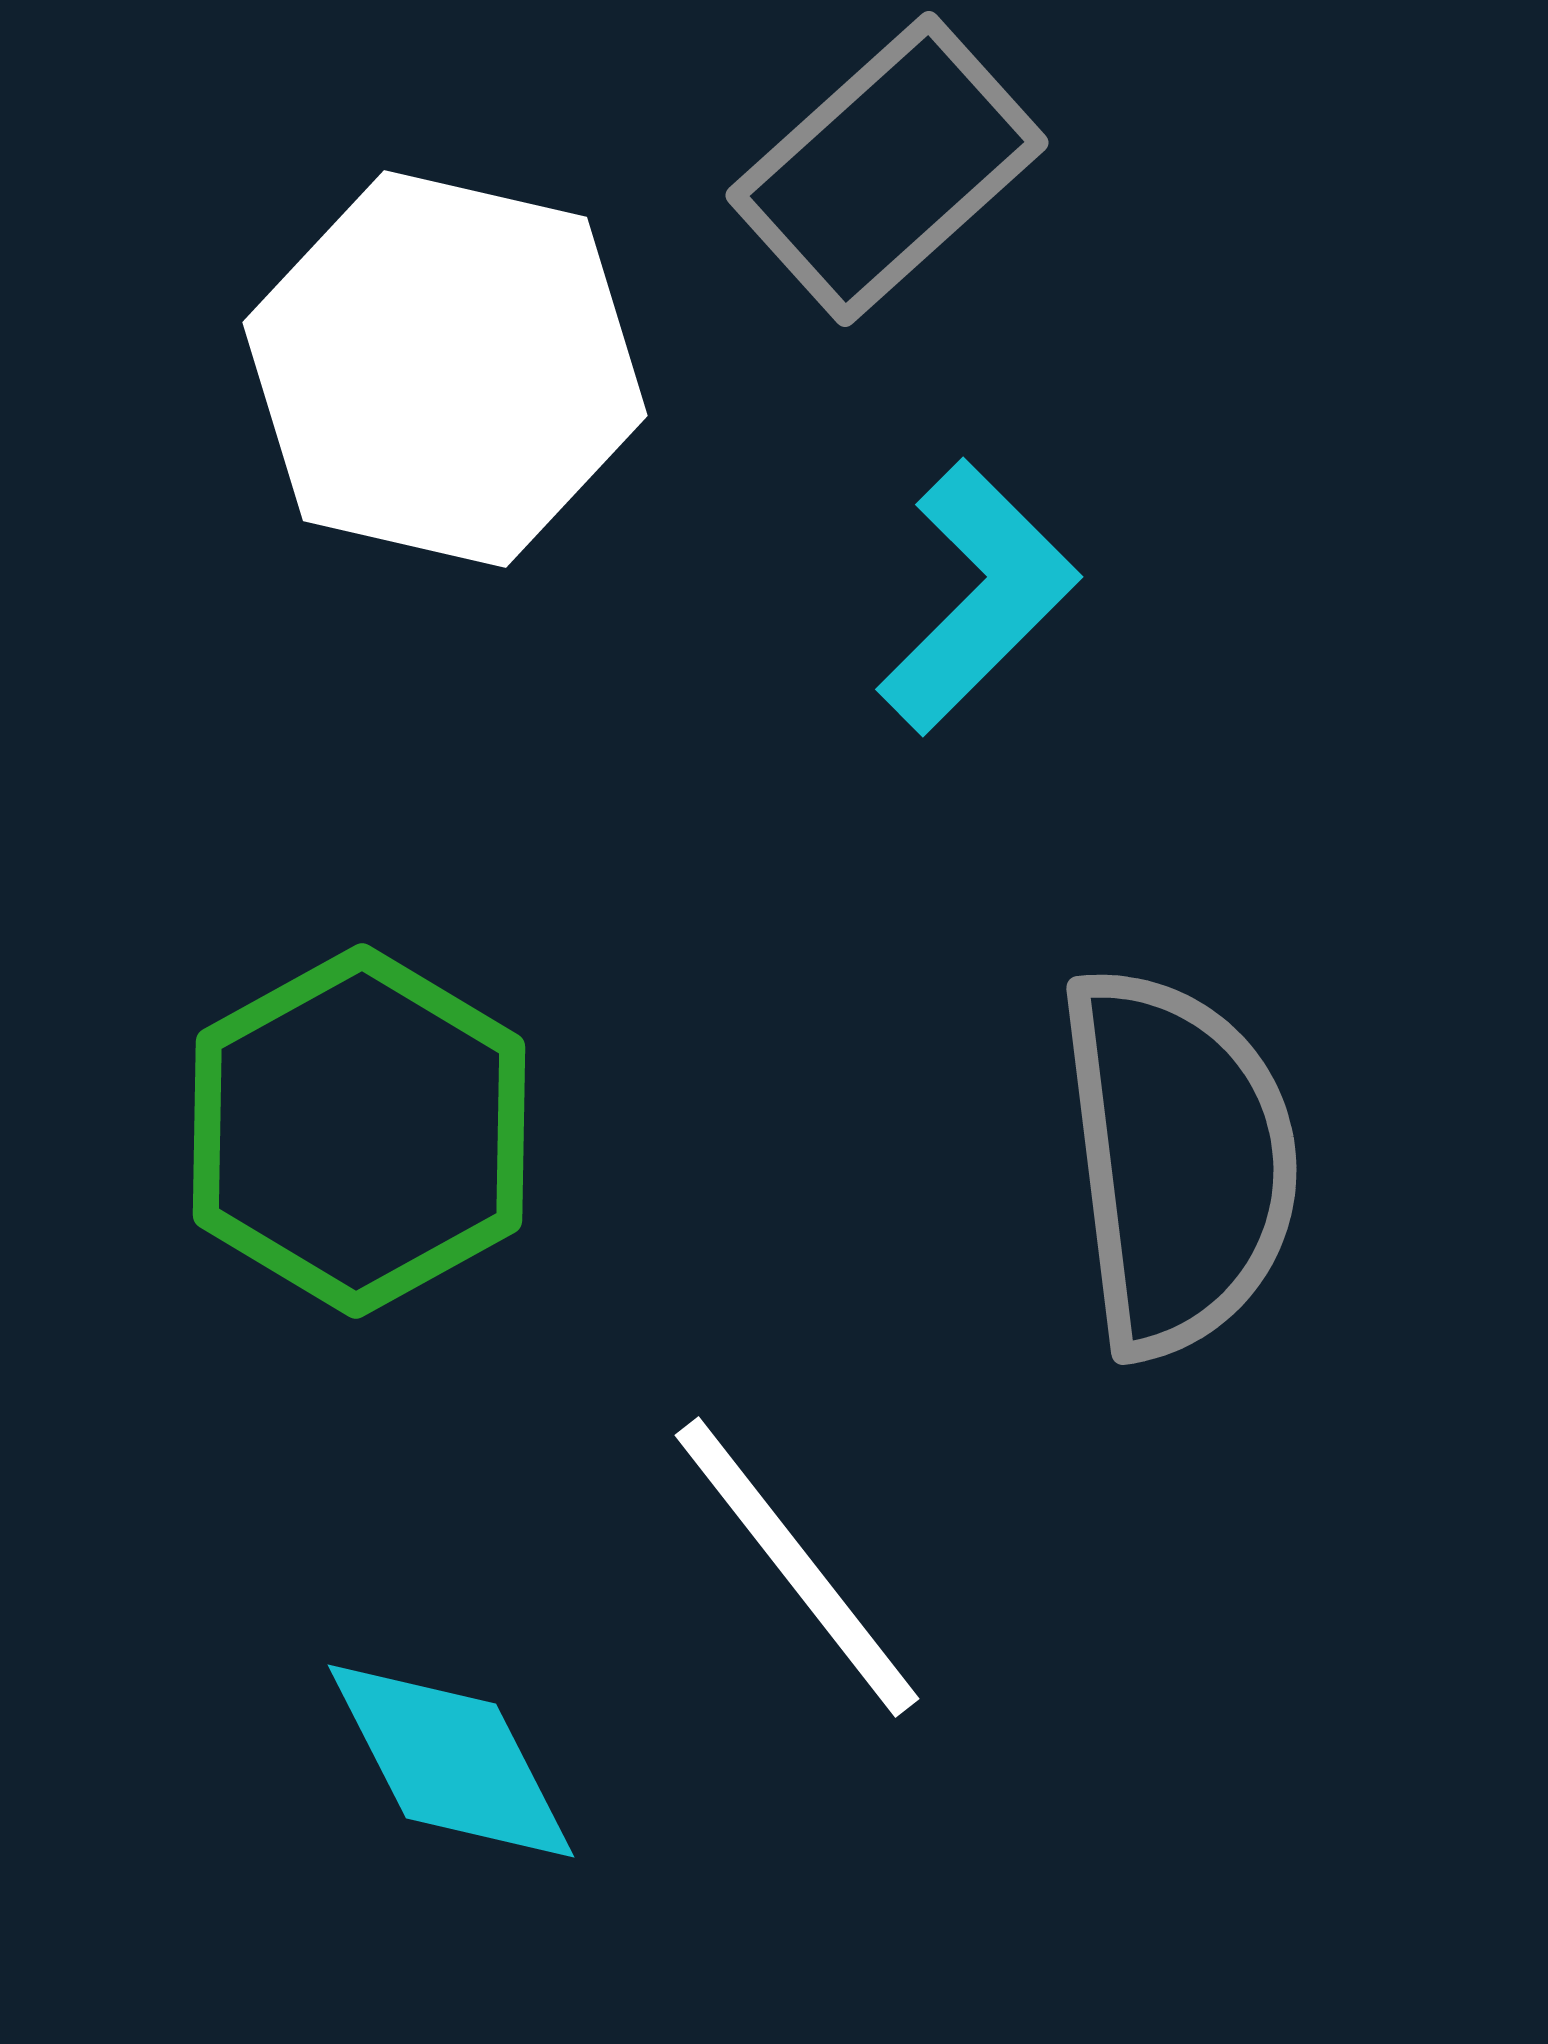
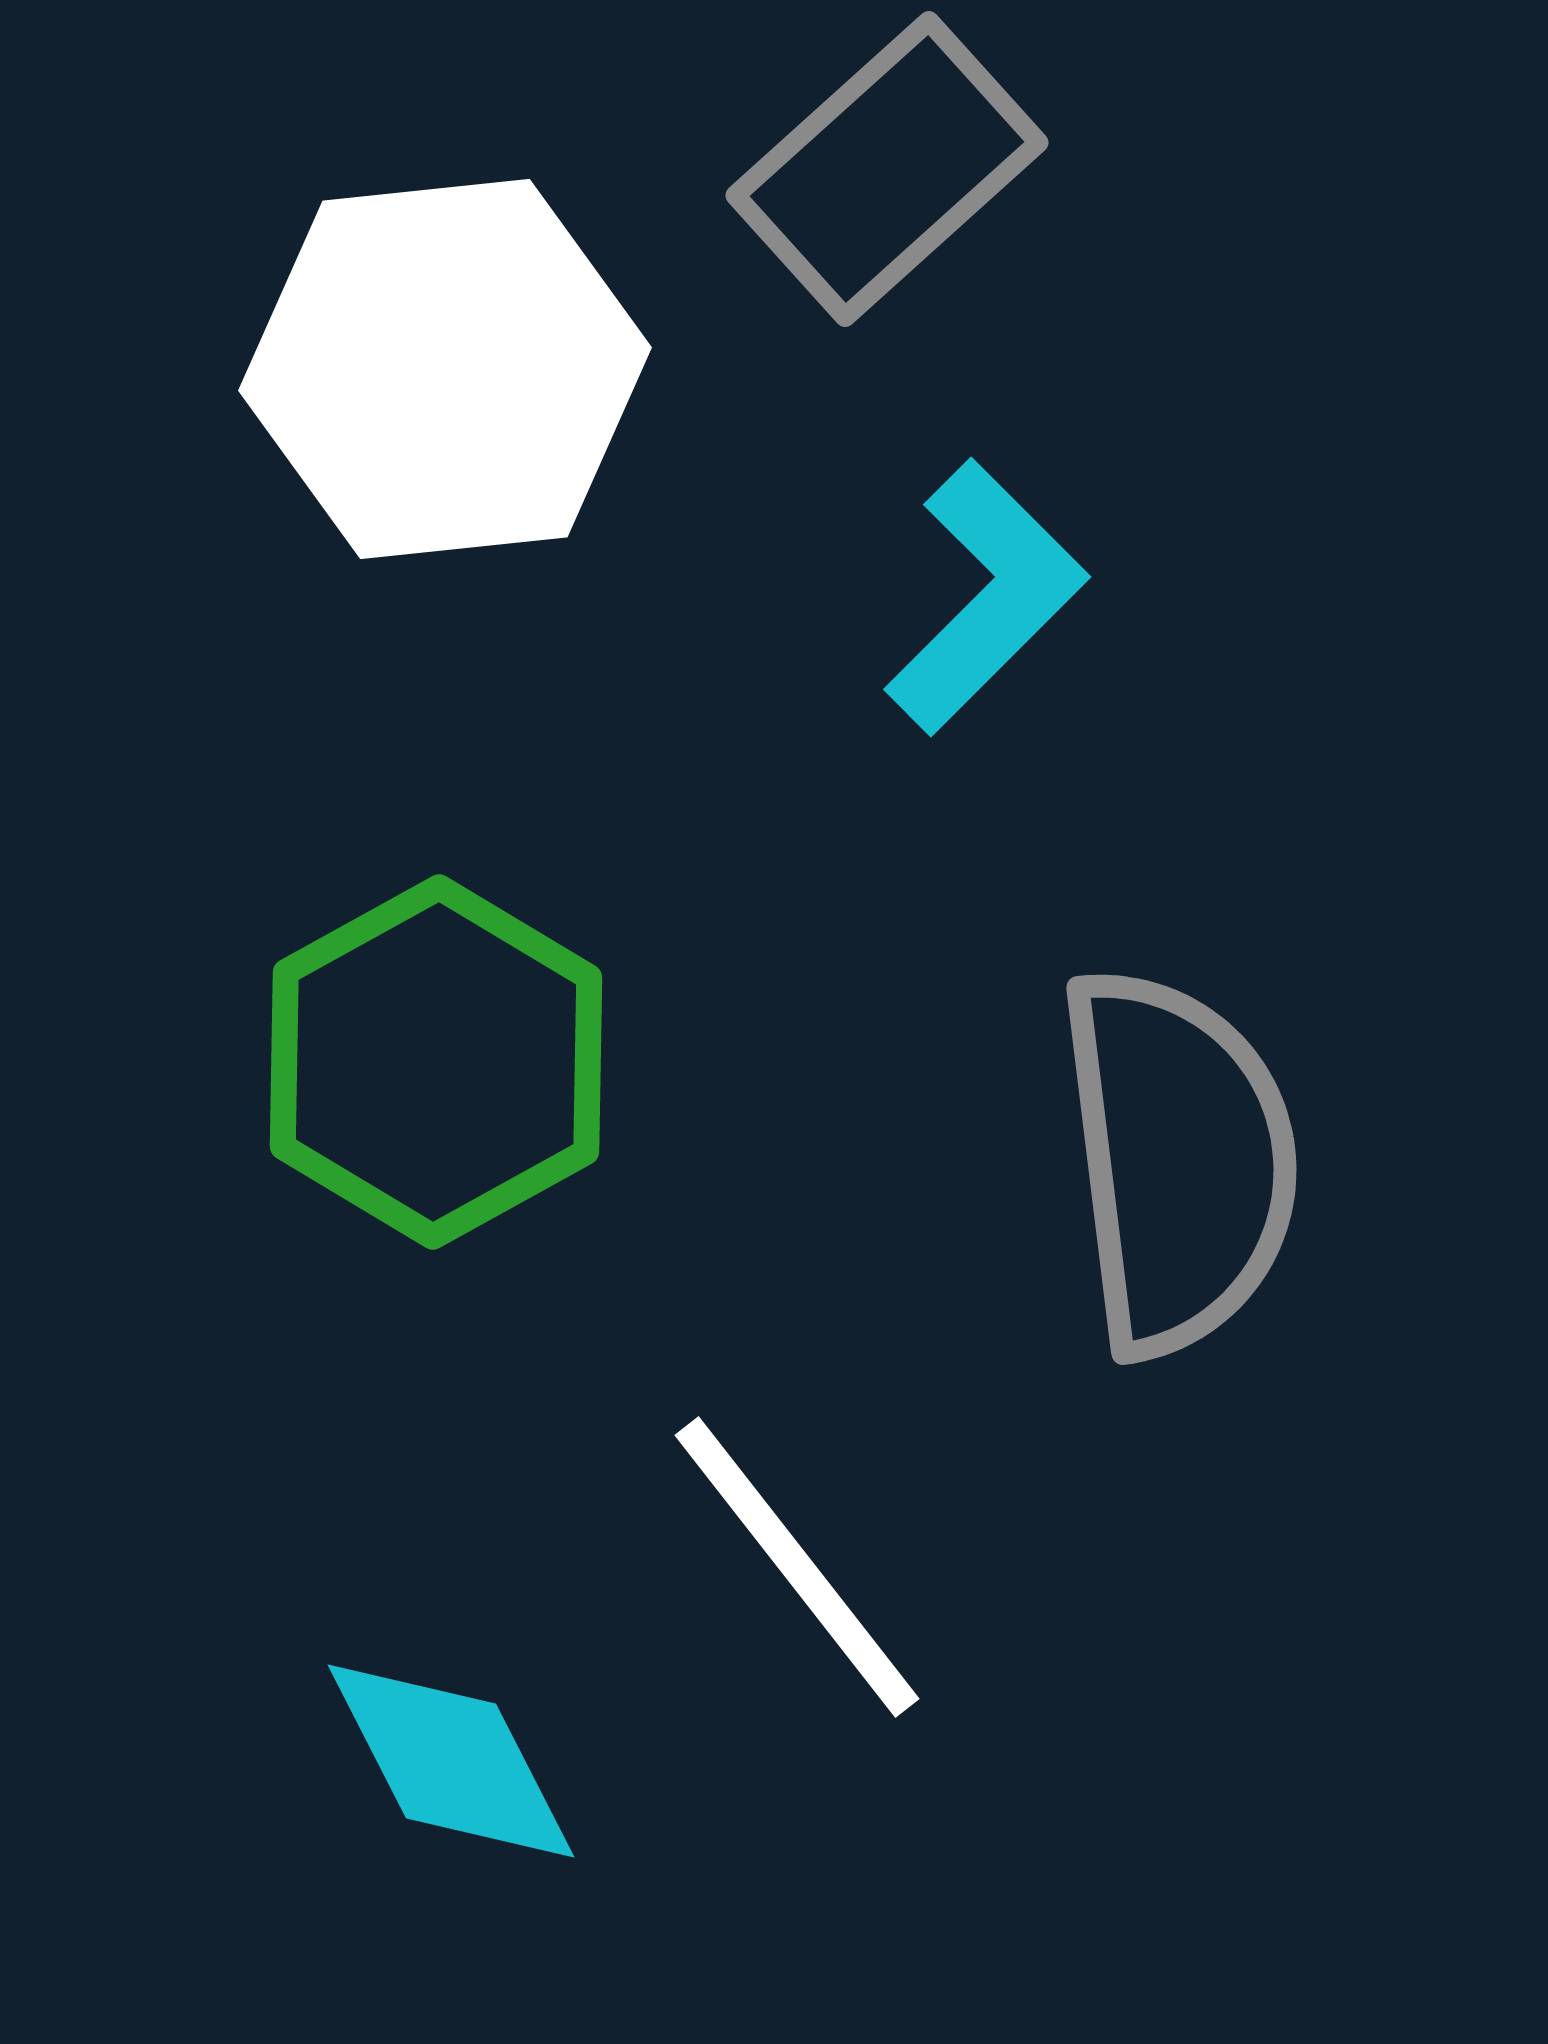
white hexagon: rotated 19 degrees counterclockwise
cyan L-shape: moved 8 px right
green hexagon: moved 77 px right, 69 px up
